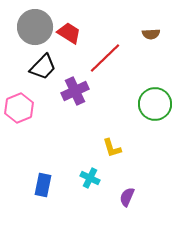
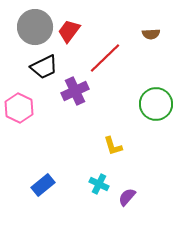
red trapezoid: moved 2 px up; rotated 85 degrees counterclockwise
black trapezoid: moved 1 px right; rotated 20 degrees clockwise
green circle: moved 1 px right
pink hexagon: rotated 12 degrees counterclockwise
yellow L-shape: moved 1 px right, 2 px up
cyan cross: moved 9 px right, 6 px down
blue rectangle: rotated 40 degrees clockwise
purple semicircle: rotated 18 degrees clockwise
